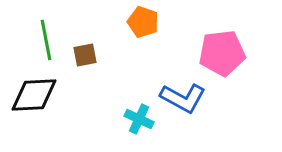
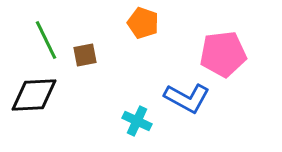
orange pentagon: moved 1 px down
green line: rotated 15 degrees counterclockwise
pink pentagon: moved 1 px right, 1 px down
blue L-shape: moved 4 px right
cyan cross: moved 2 px left, 2 px down
